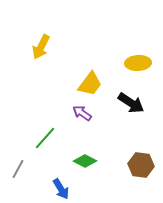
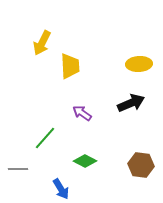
yellow arrow: moved 1 px right, 4 px up
yellow ellipse: moved 1 px right, 1 px down
yellow trapezoid: moved 20 px left, 18 px up; rotated 40 degrees counterclockwise
black arrow: rotated 56 degrees counterclockwise
gray line: rotated 60 degrees clockwise
